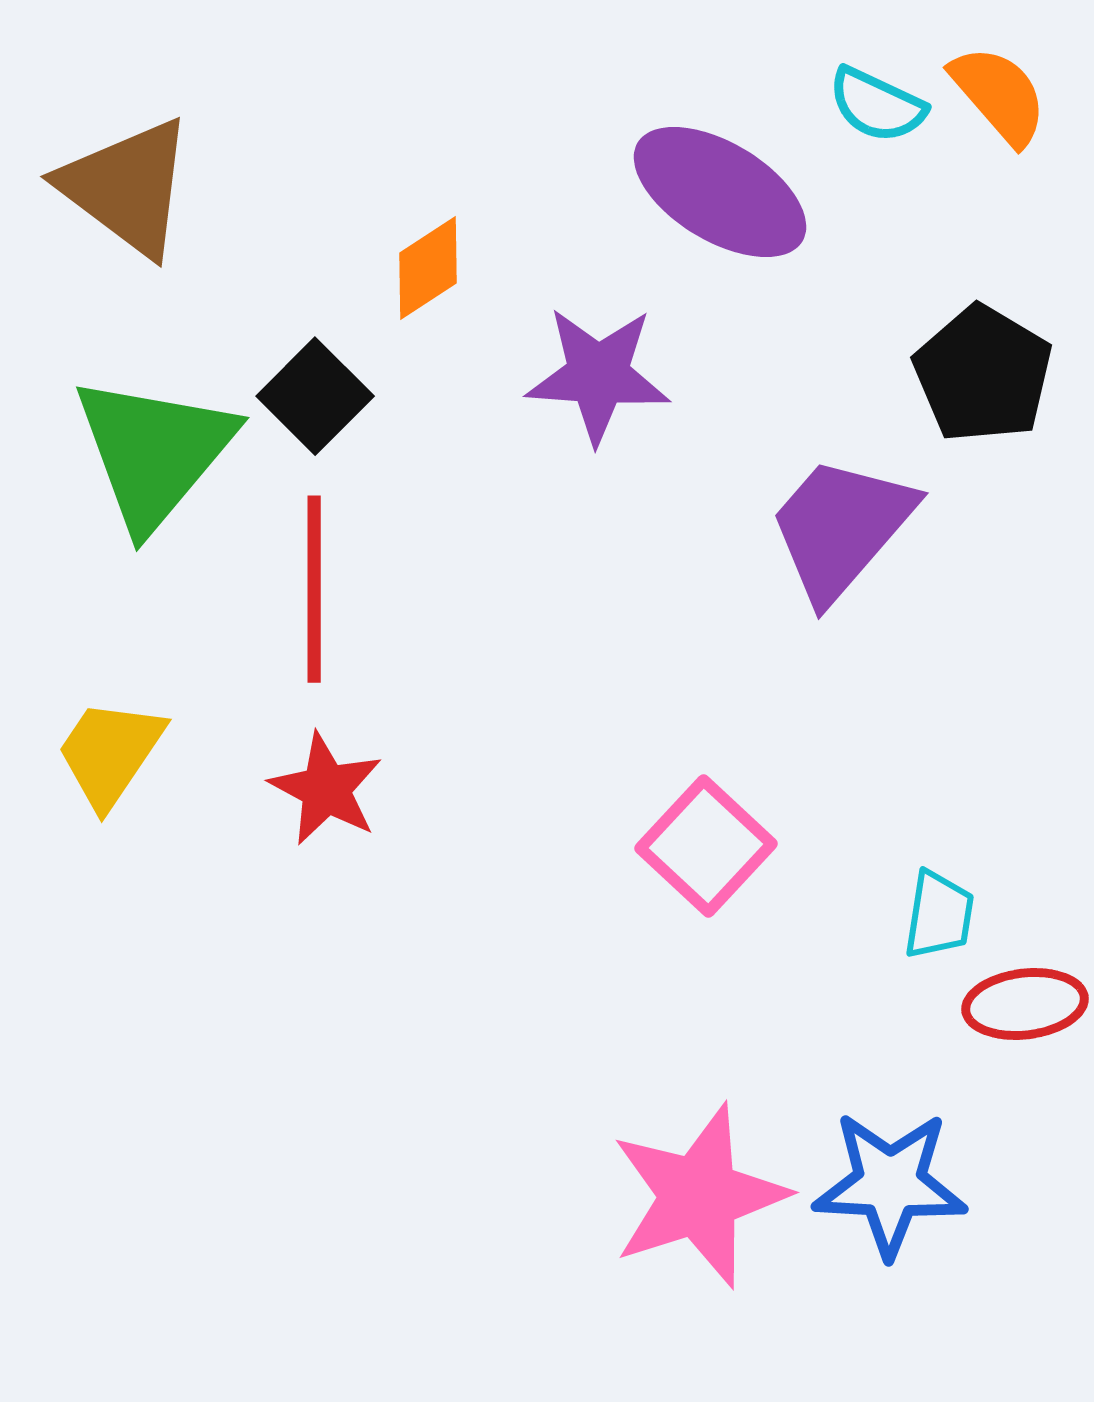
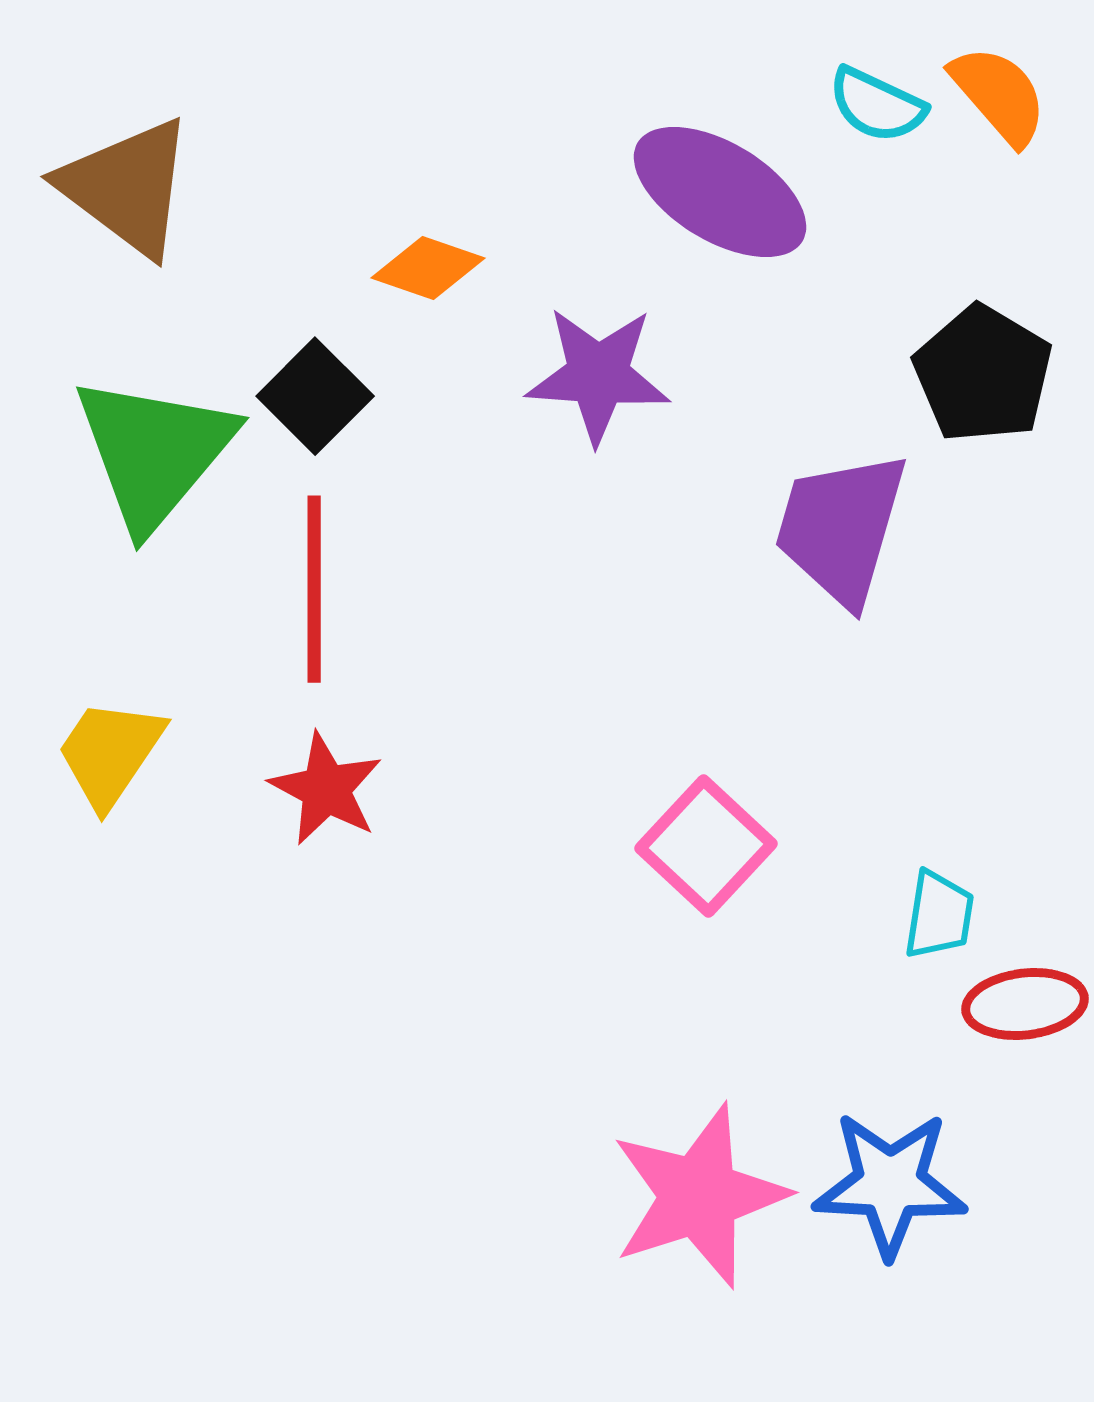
orange diamond: rotated 52 degrees clockwise
purple trapezoid: rotated 25 degrees counterclockwise
